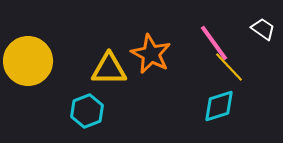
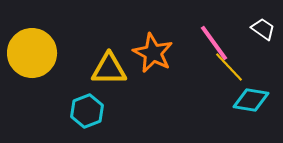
orange star: moved 2 px right, 1 px up
yellow circle: moved 4 px right, 8 px up
cyan diamond: moved 32 px right, 6 px up; rotated 27 degrees clockwise
